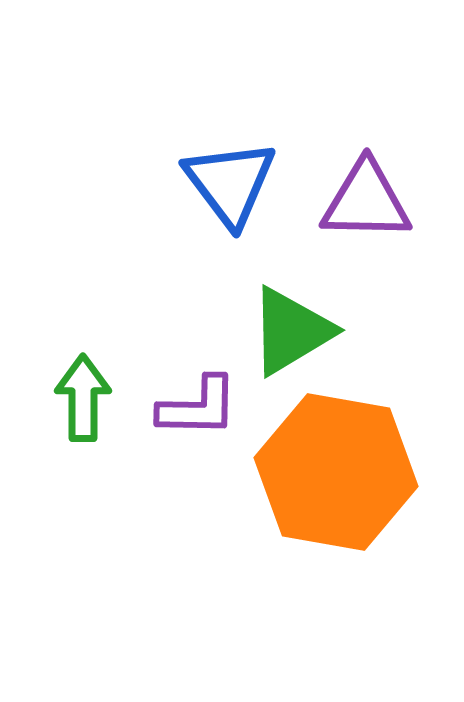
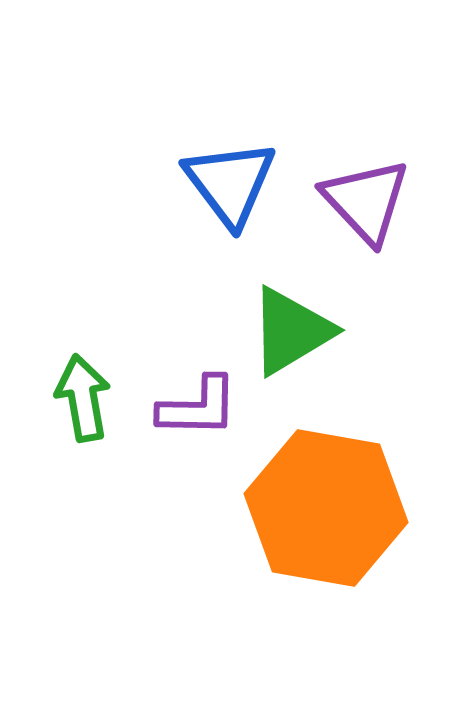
purple triangle: rotated 46 degrees clockwise
green arrow: rotated 10 degrees counterclockwise
orange hexagon: moved 10 px left, 36 px down
